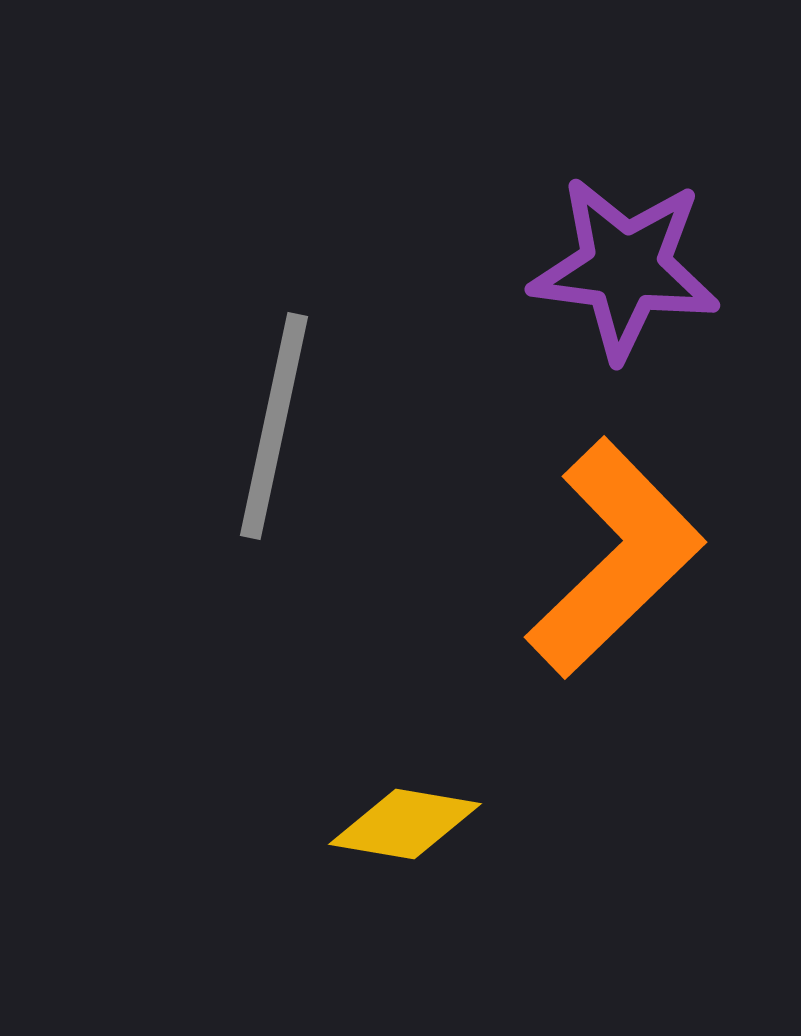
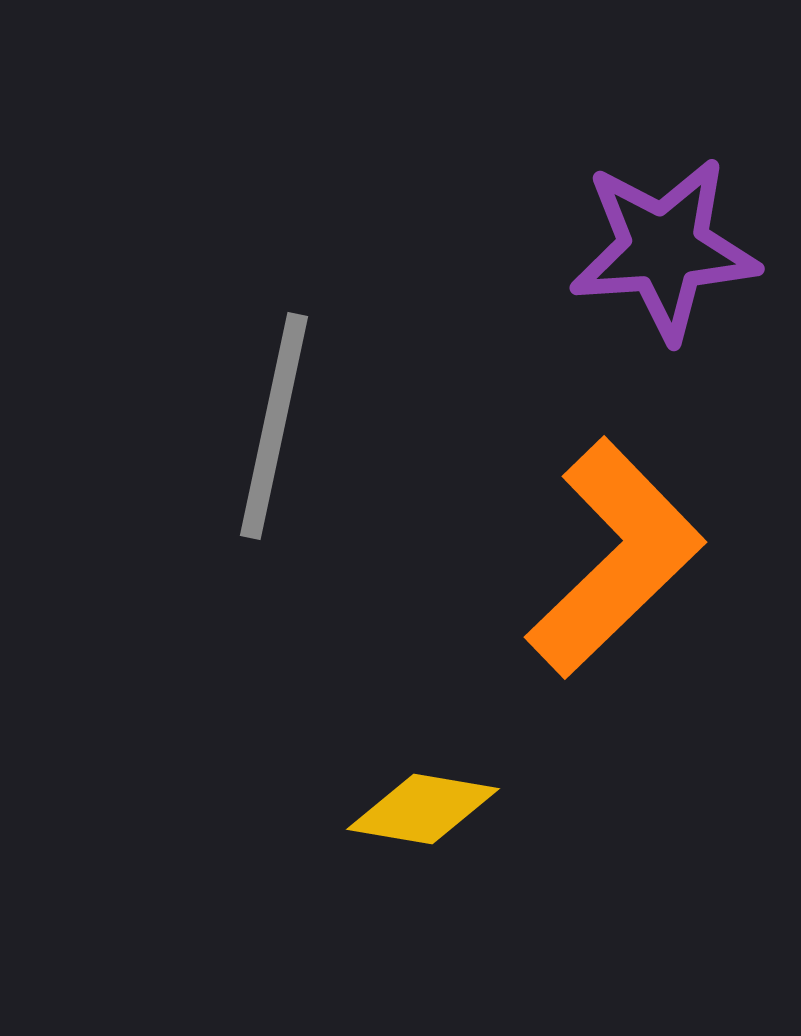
purple star: moved 39 px right, 19 px up; rotated 11 degrees counterclockwise
yellow diamond: moved 18 px right, 15 px up
